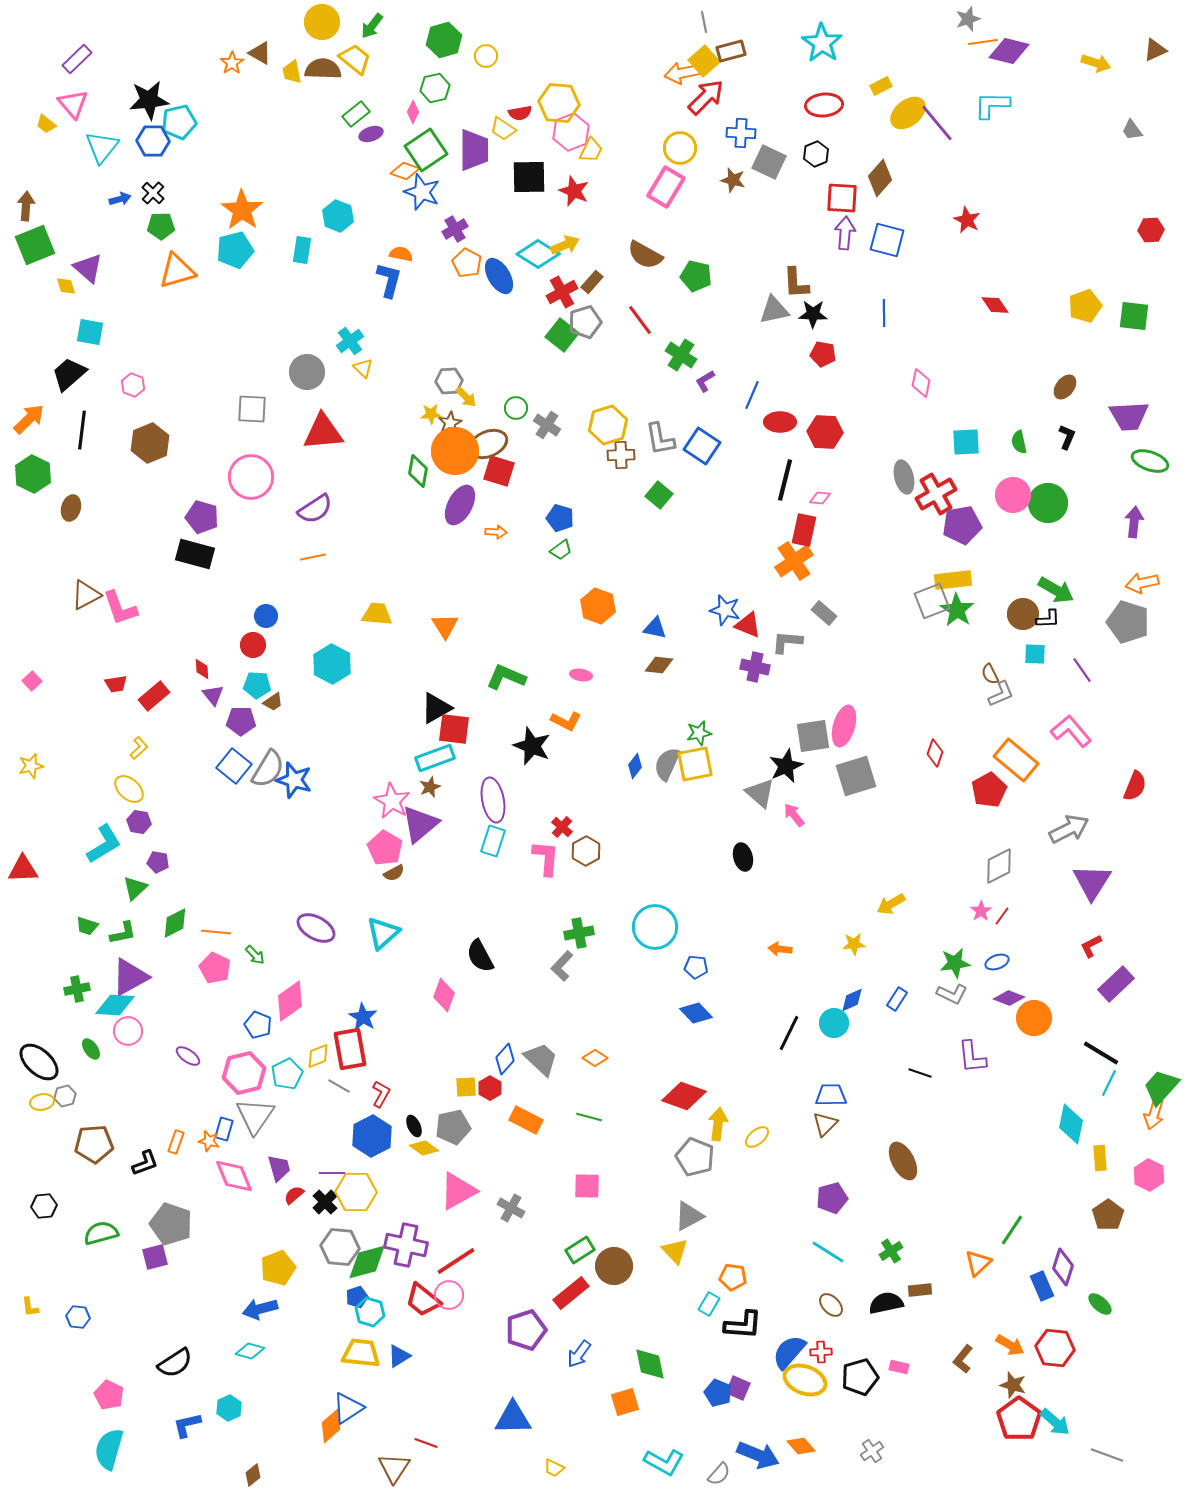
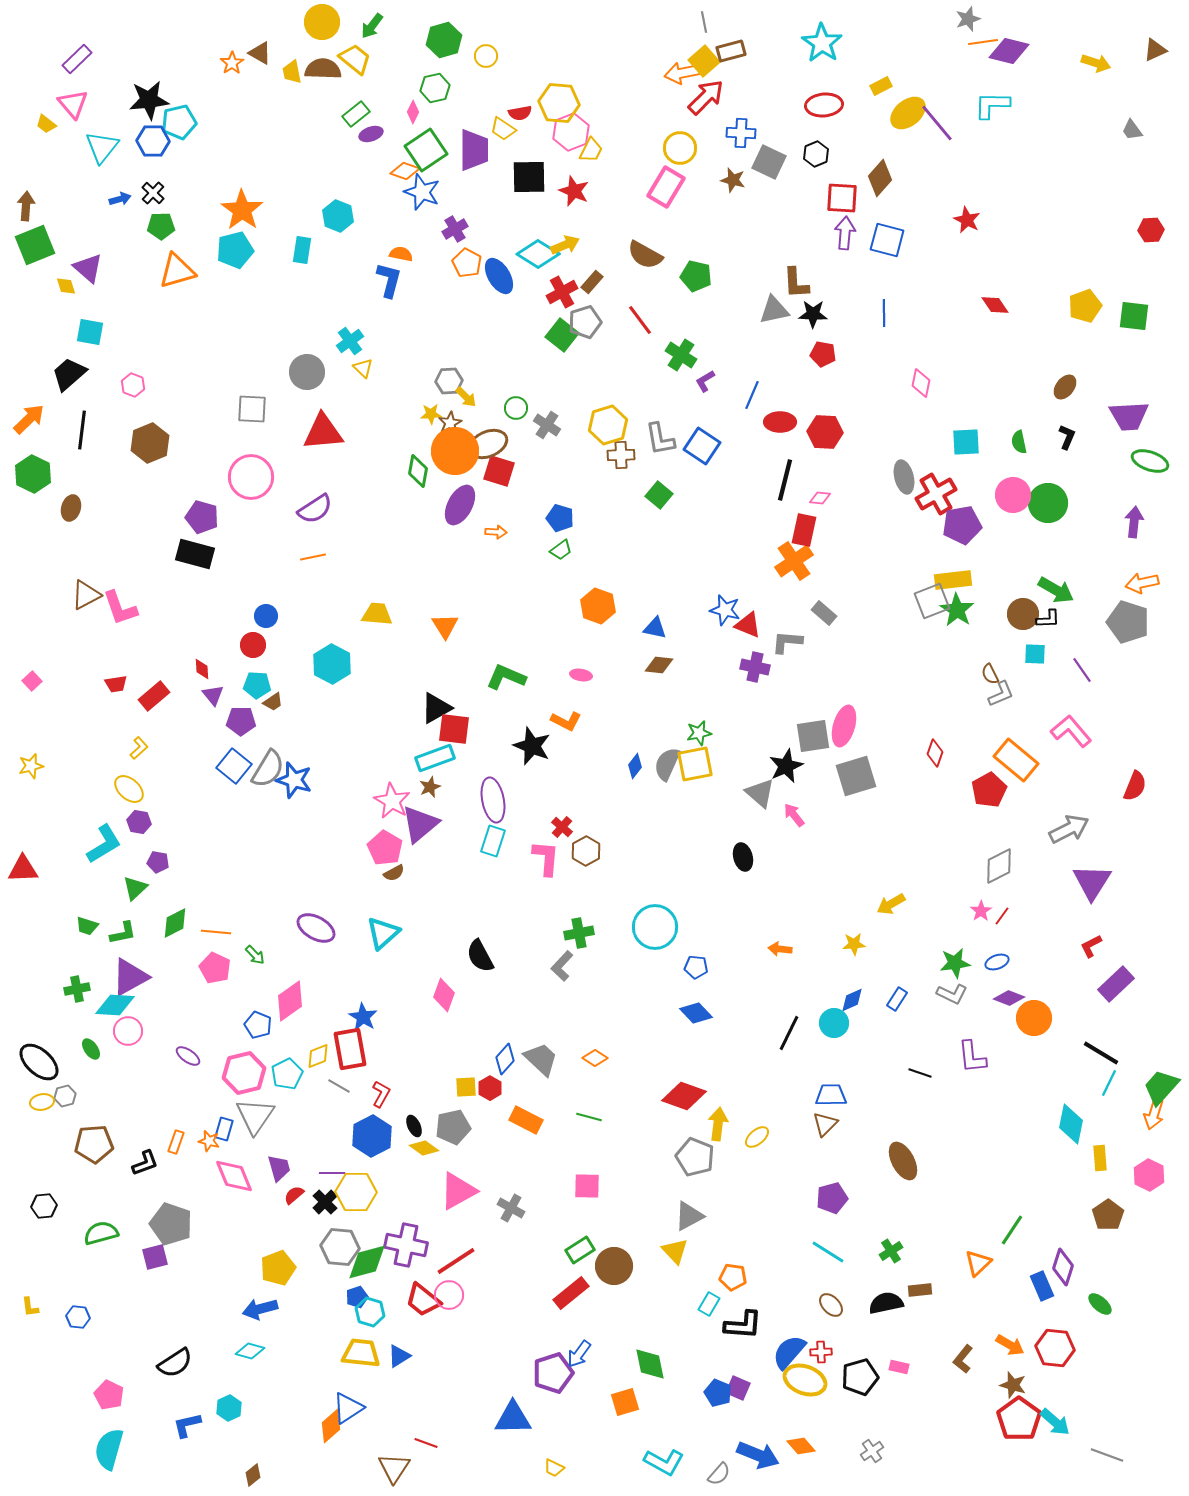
purple pentagon at (526, 1330): moved 27 px right, 43 px down
